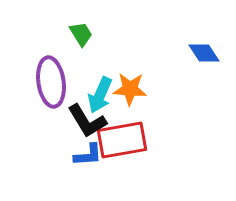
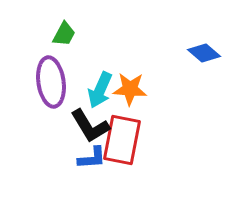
green trapezoid: moved 17 px left; rotated 60 degrees clockwise
blue diamond: rotated 16 degrees counterclockwise
cyan arrow: moved 5 px up
black L-shape: moved 3 px right, 5 px down
red rectangle: rotated 69 degrees counterclockwise
blue L-shape: moved 4 px right, 3 px down
